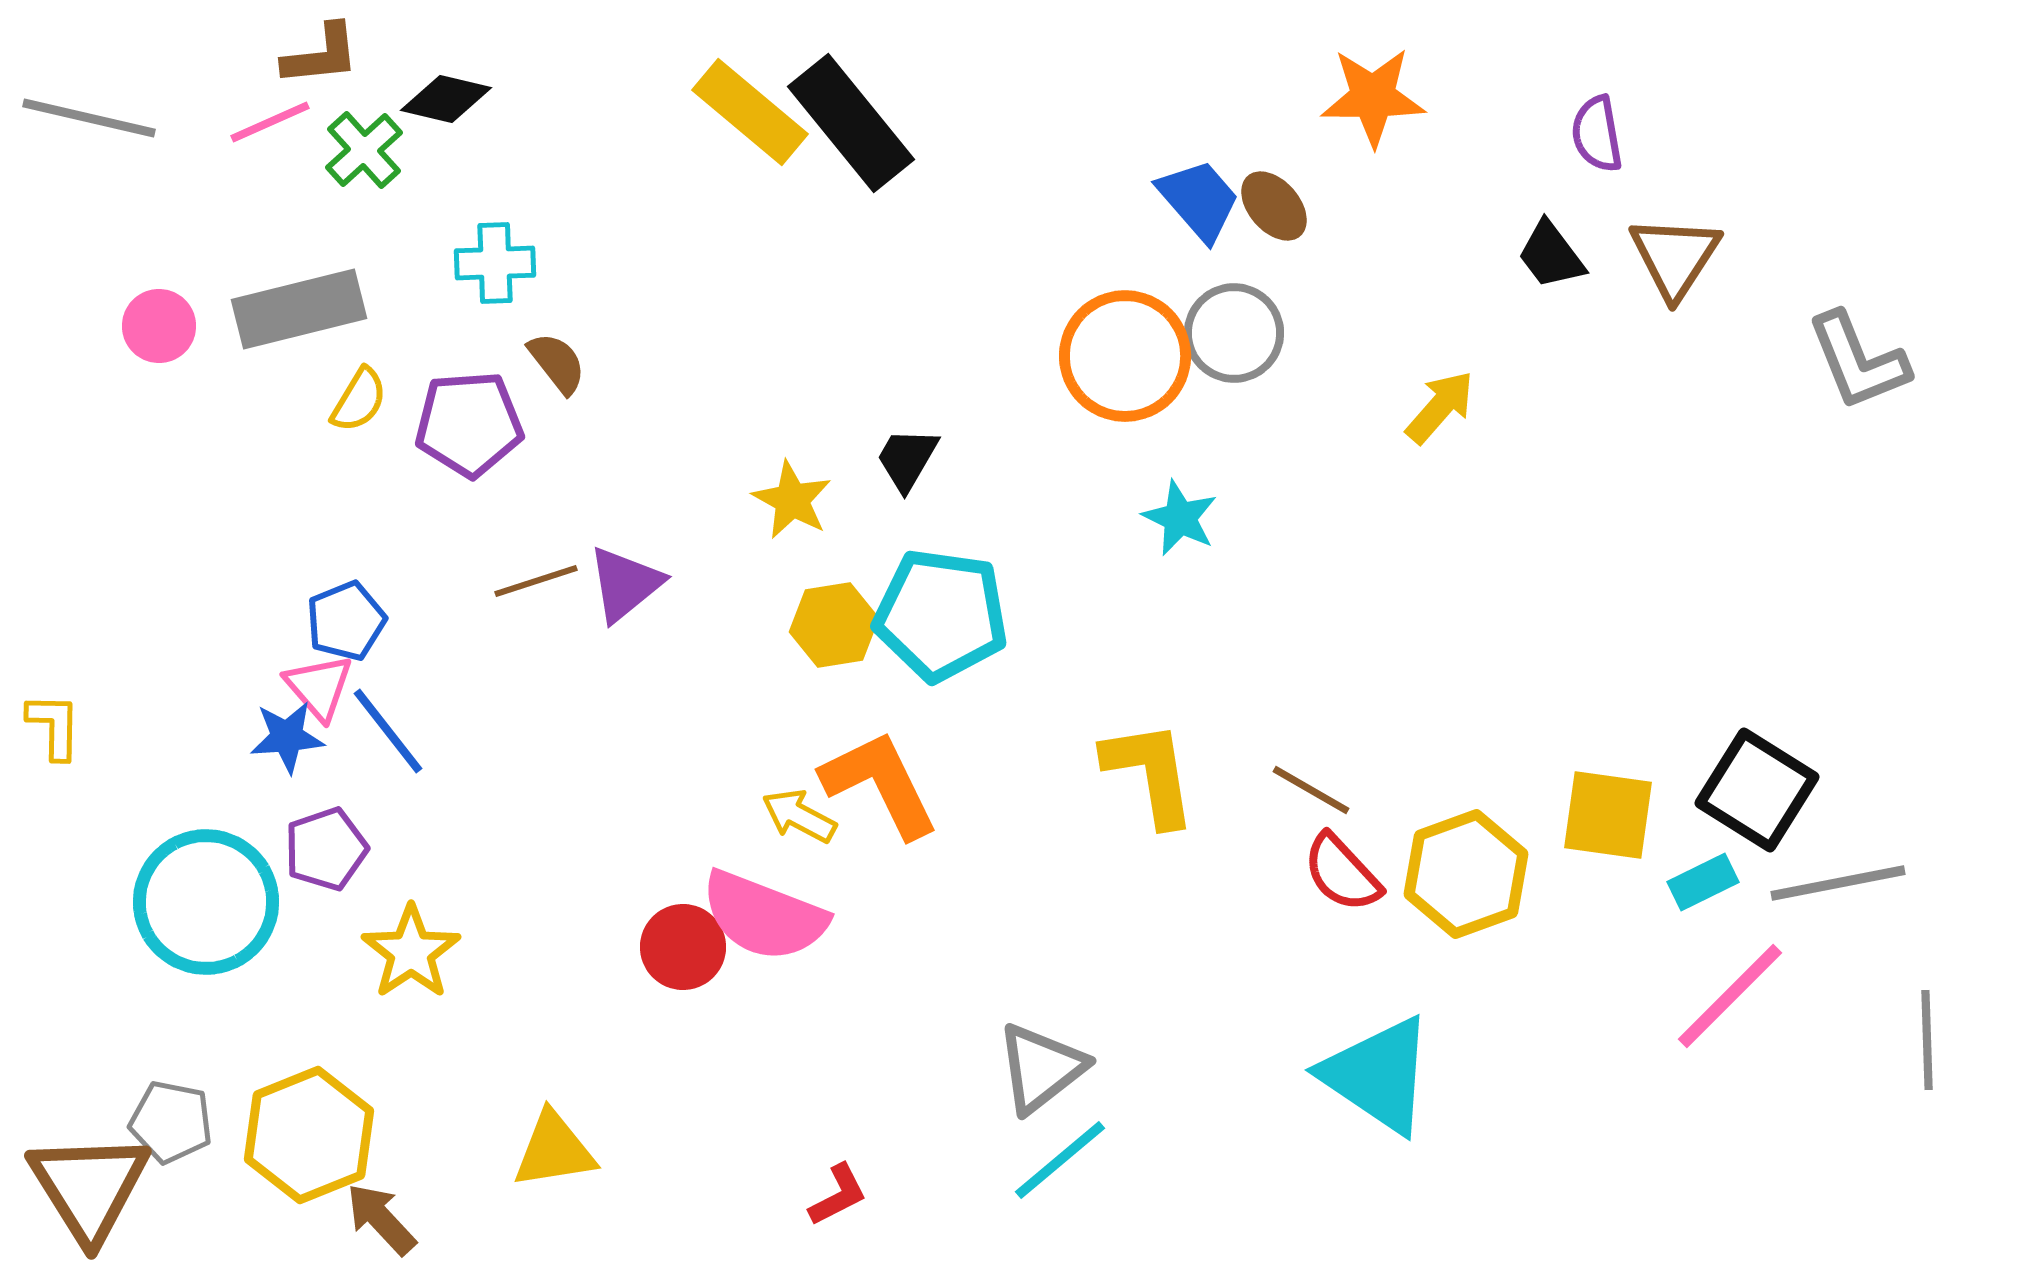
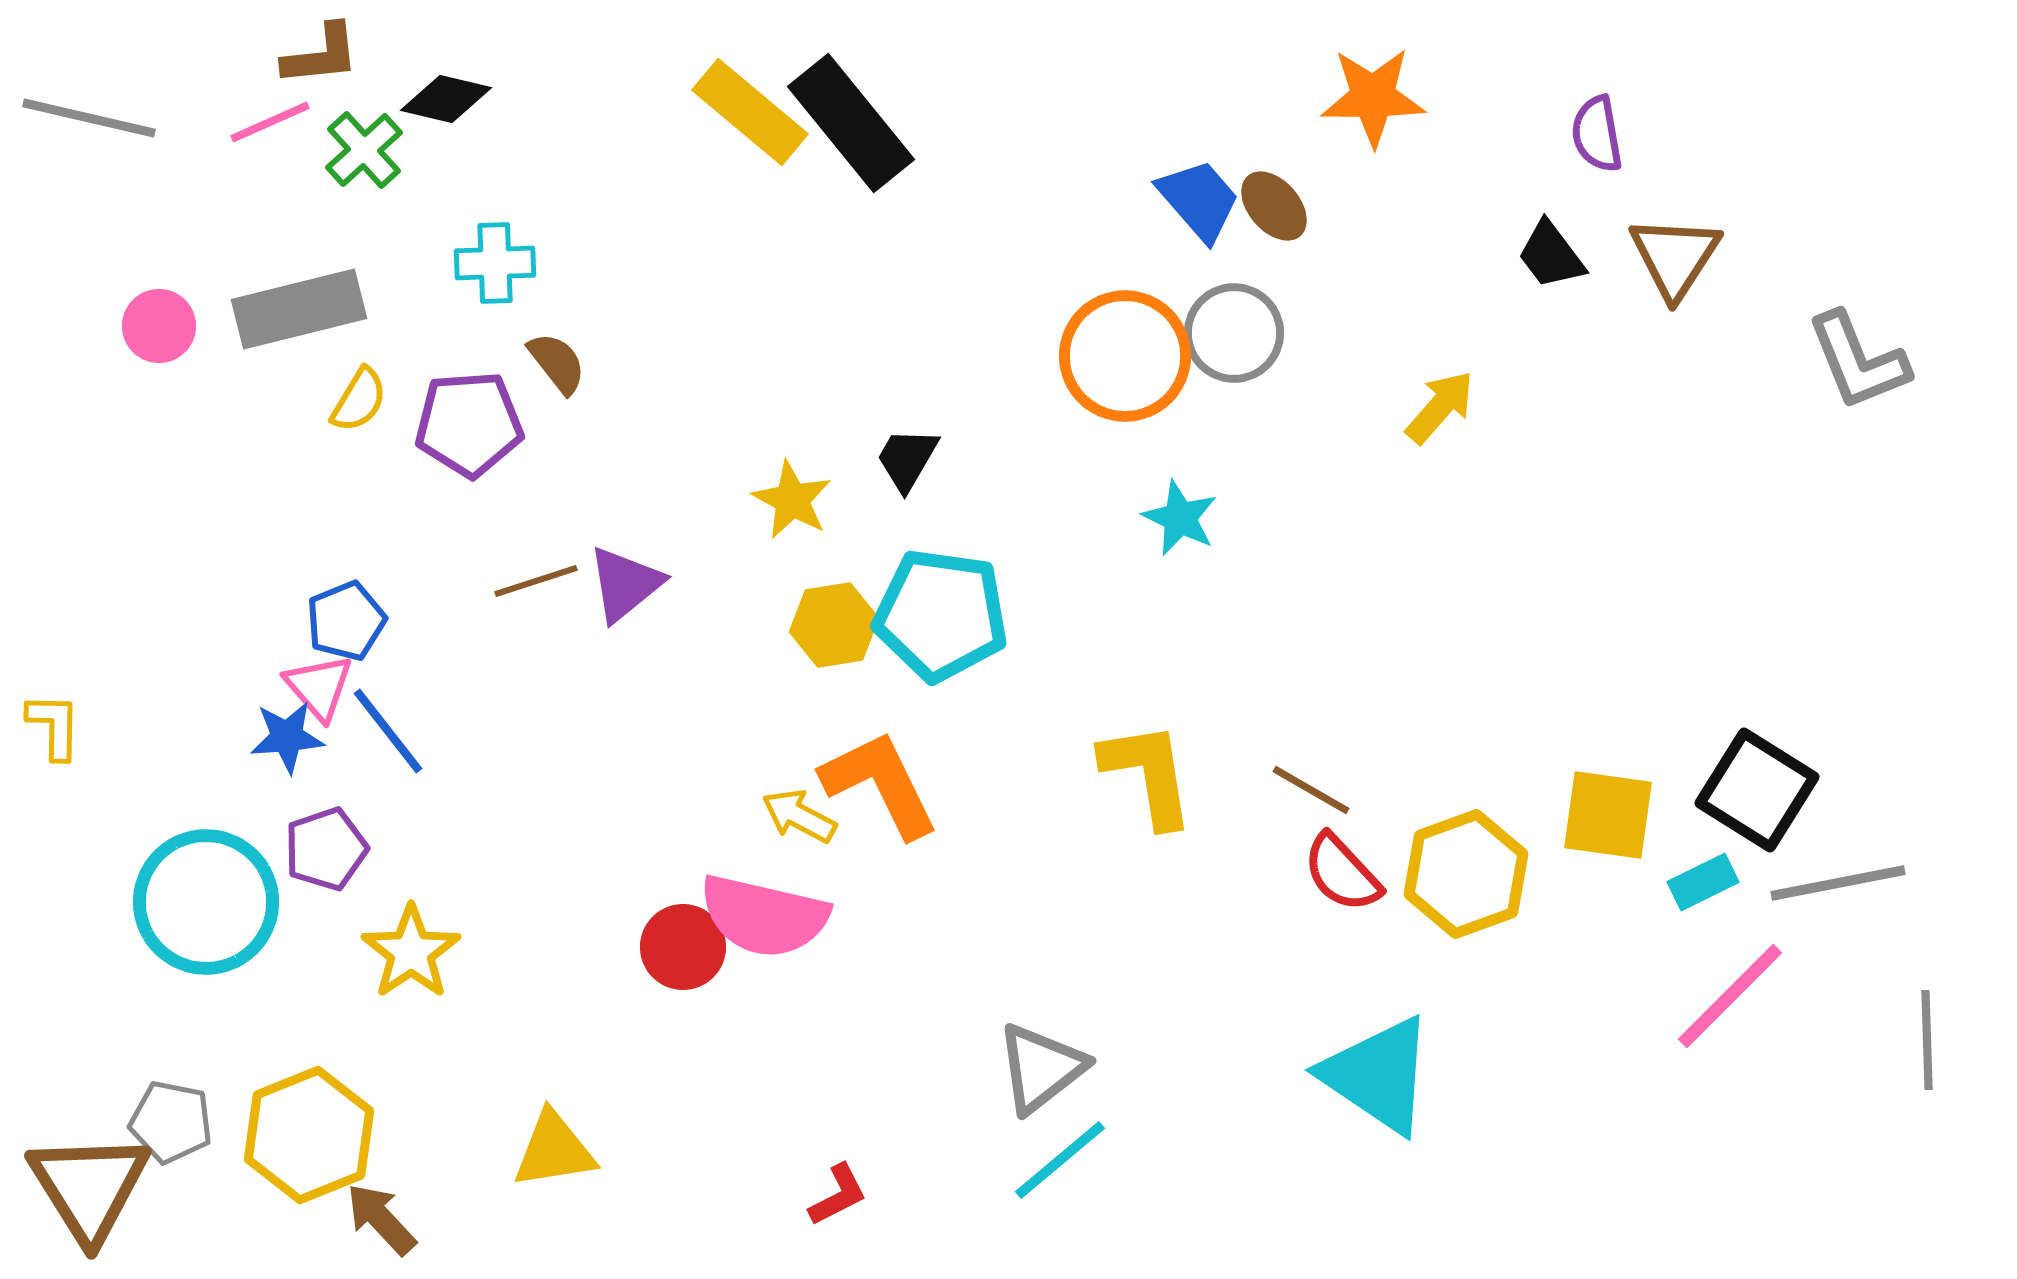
yellow L-shape at (1150, 773): moved 2 px left, 1 px down
pink semicircle at (764, 916): rotated 8 degrees counterclockwise
